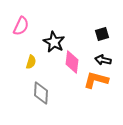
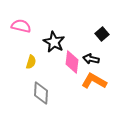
pink semicircle: rotated 102 degrees counterclockwise
black square: rotated 24 degrees counterclockwise
black arrow: moved 12 px left, 1 px up
orange L-shape: moved 2 px left, 1 px down; rotated 15 degrees clockwise
